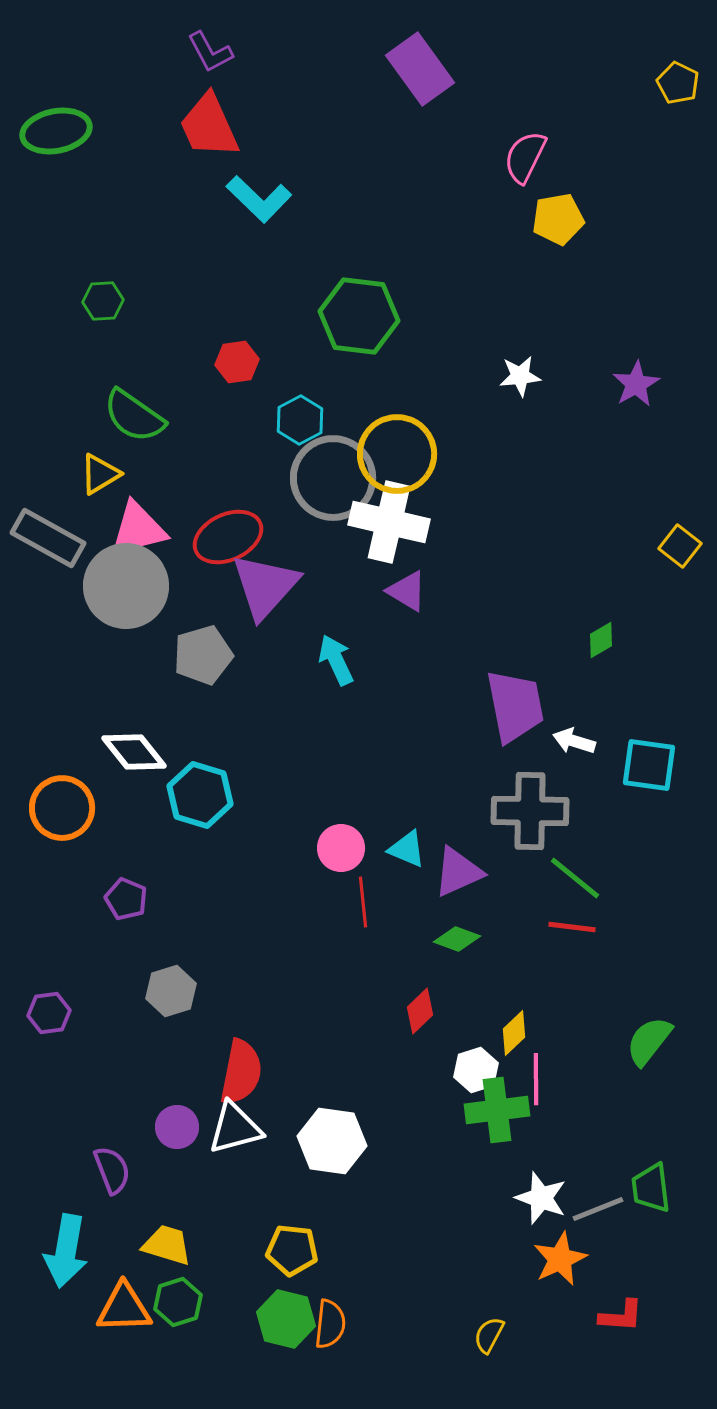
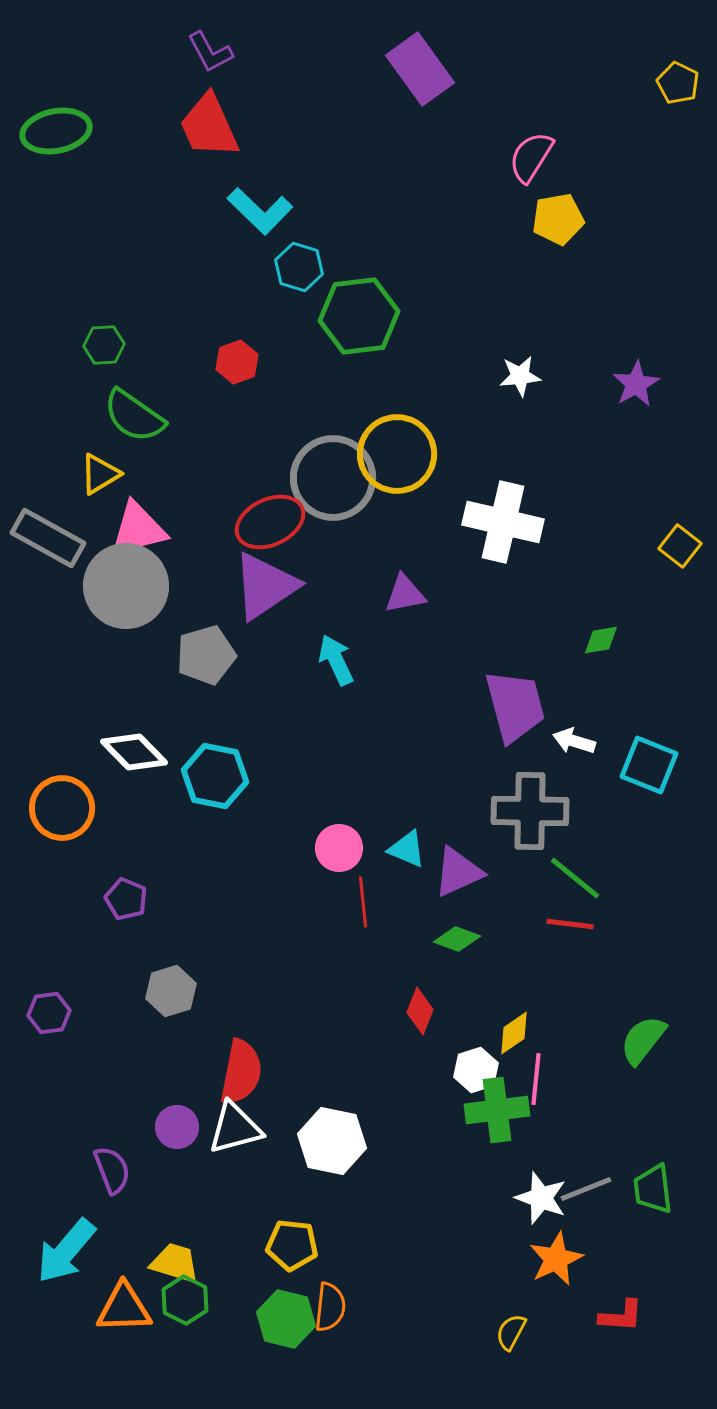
pink semicircle at (525, 157): moved 6 px right; rotated 6 degrees clockwise
cyan L-shape at (259, 199): moved 1 px right, 12 px down
green hexagon at (103, 301): moved 1 px right, 44 px down
green hexagon at (359, 316): rotated 14 degrees counterclockwise
red hexagon at (237, 362): rotated 12 degrees counterclockwise
cyan hexagon at (300, 420): moved 1 px left, 153 px up; rotated 15 degrees counterclockwise
white cross at (389, 522): moved 114 px right
red ellipse at (228, 537): moved 42 px right, 15 px up
purple triangle at (265, 586): rotated 14 degrees clockwise
purple triangle at (407, 591): moved 2 px left, 3 px down; rotated 42 degrees counterclockwise
green diamond at (601, 640): rotated 21 degrees clockwise
gray pentagon at (203, 655): moved 3 px right
purple trapezoid at (515, 706): rotated 4 degrees counterclockwise
white diamond at (134, 752): rotated 6 degrees counterclockwise
cyan square at (649, 765): rotated 14 degrees clockwise
cyan hexagon at (200, 795): moved 15 px right, 19 px up; rotated 6 degrees counterclockwise
pink circle at (341, 848): moved 2 px left
red line at (572, 927): moved 2 px left, 3 px up
red diamond at (420, 1011): rotated 24 degrees counterclockwise
yellow diamond at (514, 1033): rotated 9 degrees clockwise
green semicircle at (649, 1041): moved 6 px left, 1 px up
pink line at (536, 1079): rotated 6 degrees clockwise
white hexagon at (332, 1141): rotated 4 degrees clockwise
green trapezoid at (651, 1188): moved 2 px right, 1 px down
gray line at (598, 1209): moved 12 px left, 20 px up
yellow trapezoid at (167, 1245): moved 8 px right, 18 px down
yellow pentagon at (292, 1250): moved 5 px up
cyan arrow at (66, 1251): rotated 30 degrees clockwise
orange star at (560, 1259): moved 4 px left
green hexagon at (178, 1302): moved 7 px right, 2 px up; rotated 15 degrees counterclockwise
orange semicircle at (330, 1324): moved 17 px up
yellow semicircle at (489, 1335): moved 22 px right, 3 px up
